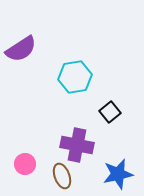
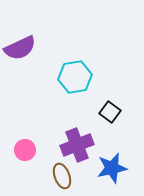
purple semicircle: moved 1 px left, 1 px up; rotated 8 degrees clockwise
black square: rotated 15 degrees counterclockwise
purple cross: rotated 32 degrees counterclockwise
pink circle: moved 14 px up
blue star: moved 6 px left, 6 px up
